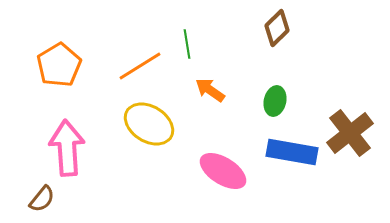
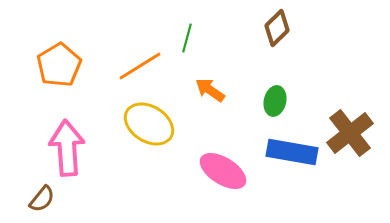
green line: moved 6 px up; rotated 24 degrees clockwise
